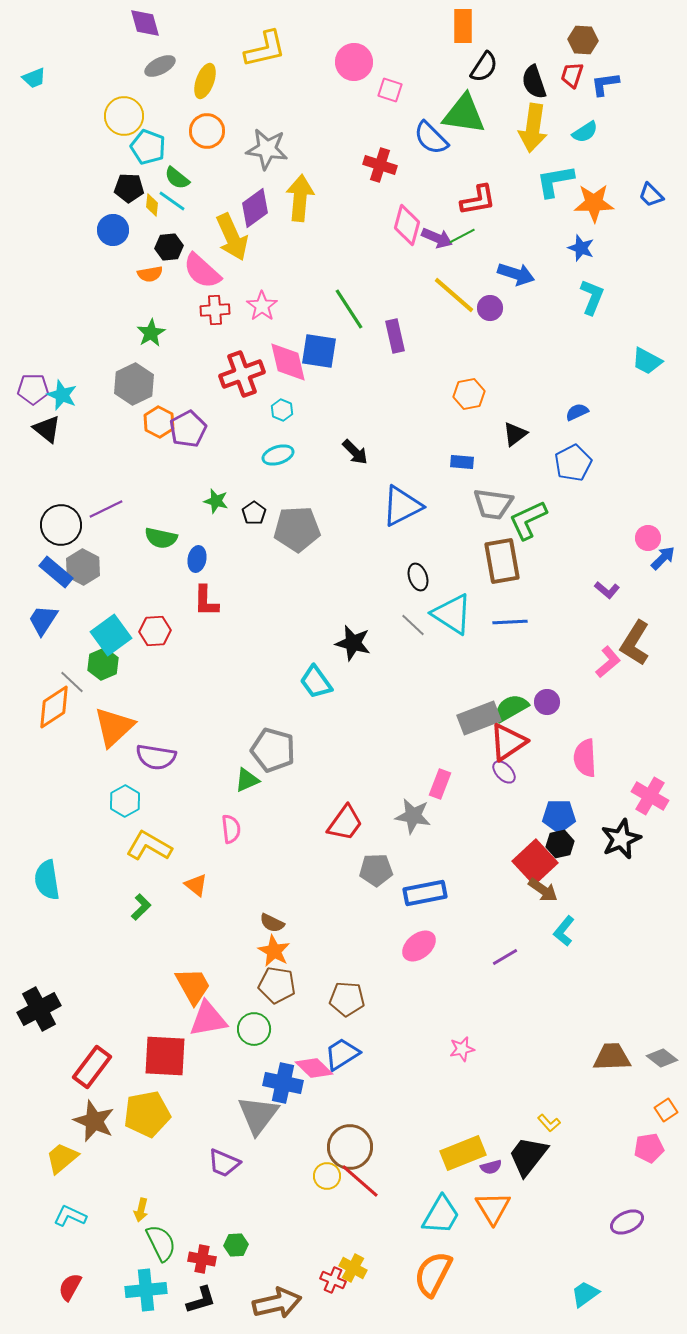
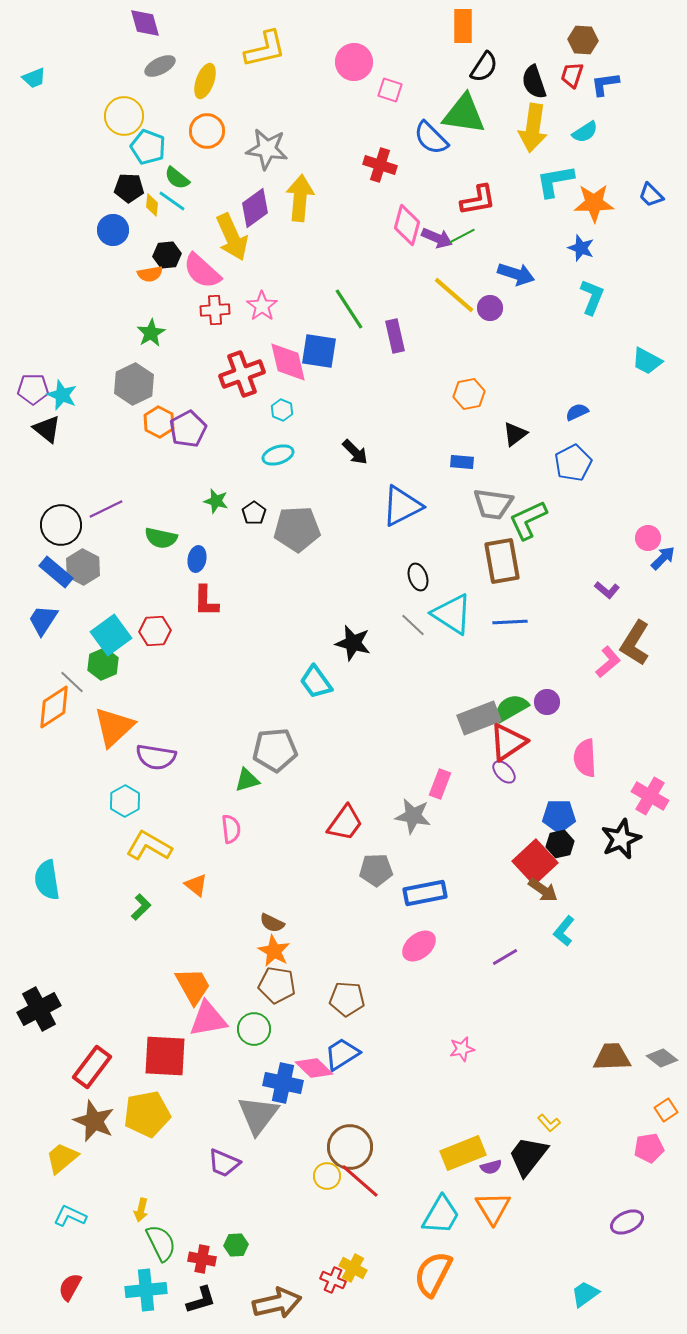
black hexagon at (169, 247): moved 2 px left, 8 px down
gray pentagon at (273, 750): moved 2 px right; rotated 21 degrees counterclockwise
green triangle at (247, 780): rotated 8 degrees clockwise
